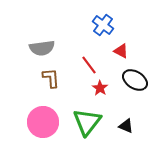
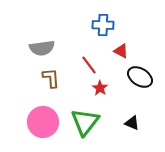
blue cross: rotated 35 degrees counterclockwise
black ellipse: moved 5 px right, 3 px up
green triangle: moved 2 px left
black triangle: moved 6 px right, 3 px up
